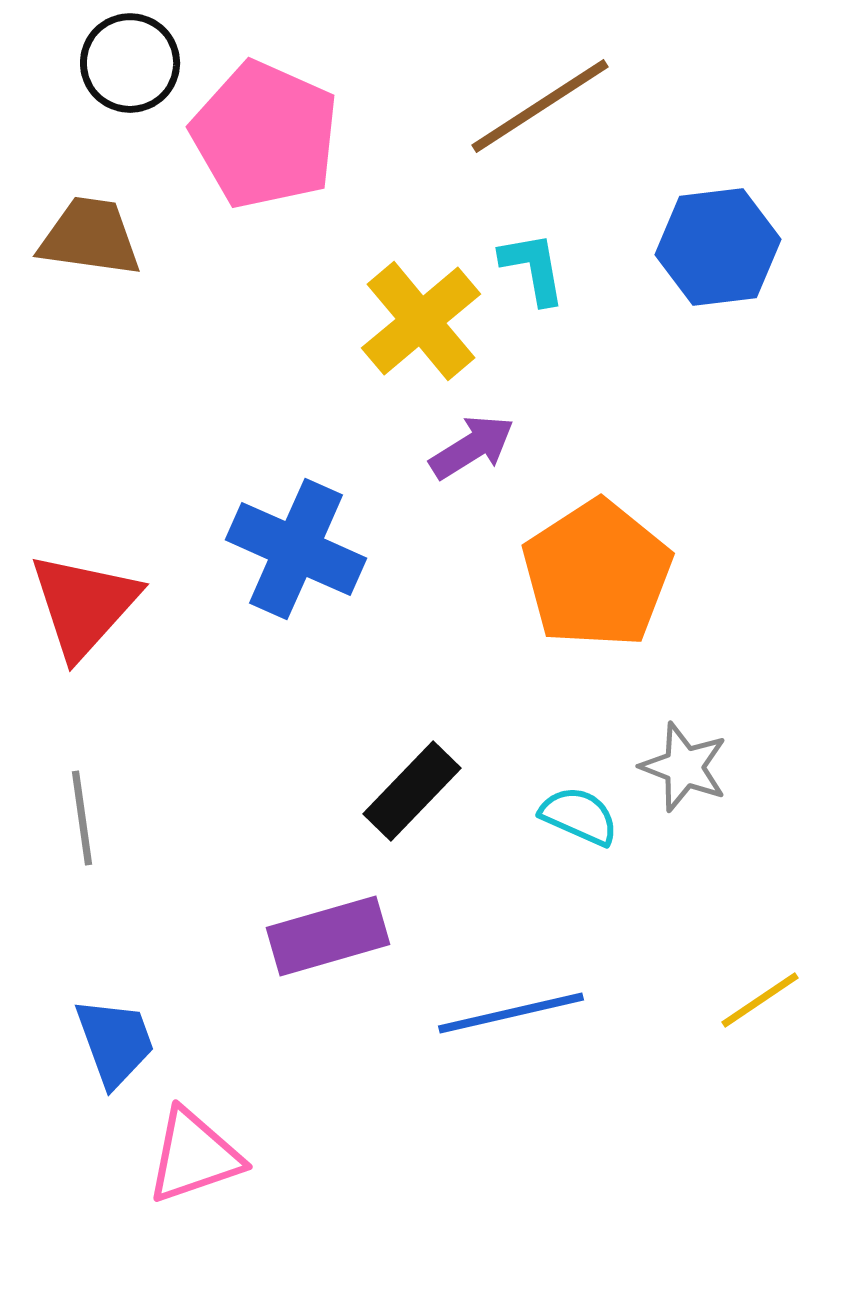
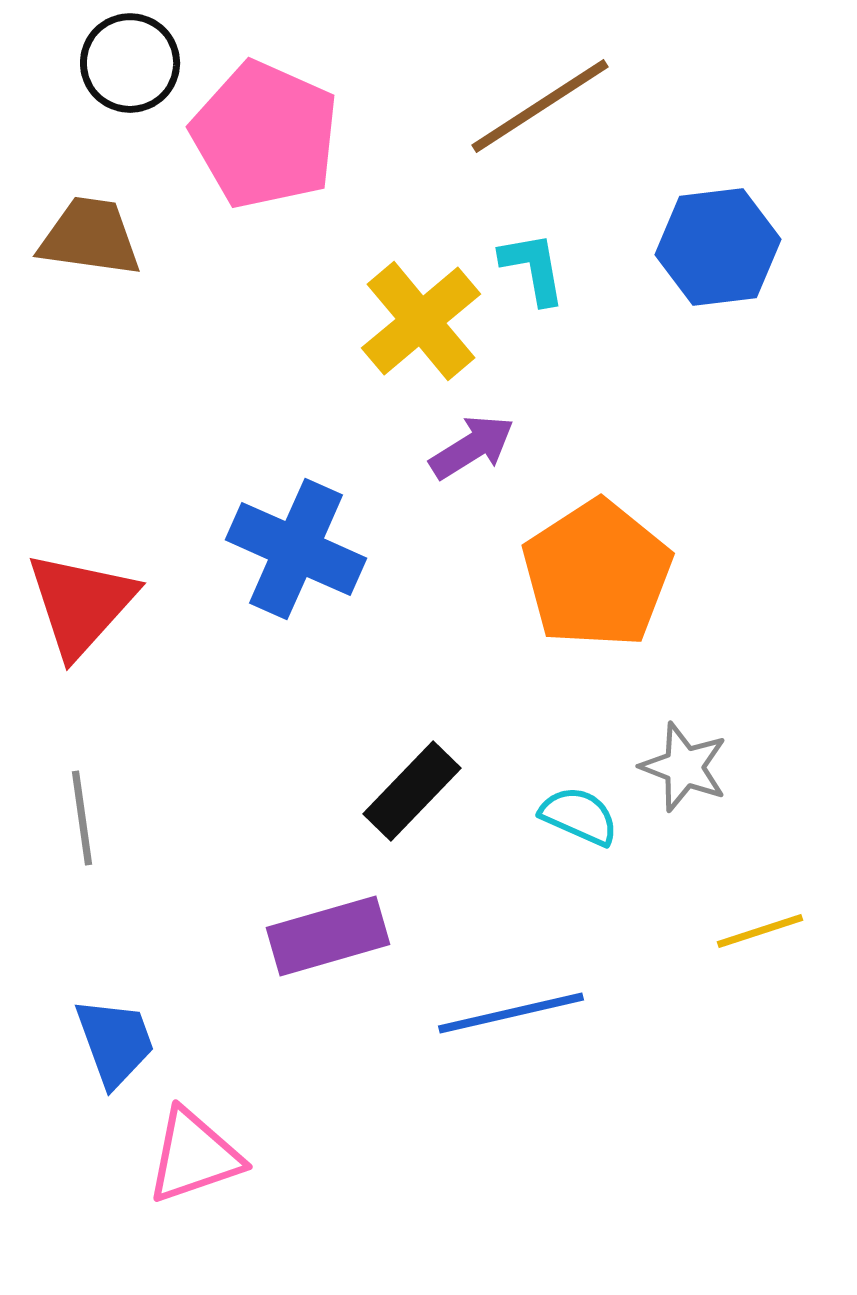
red triangle: moved 3 px left, 1 px up
yellow line: moved 69 px up; rotated 16 degrees clockwise
